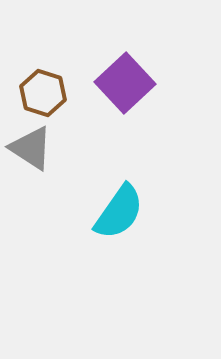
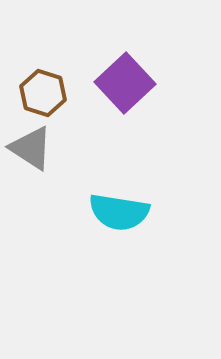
cyan semicircle: rotated 64 degrees clockwise
